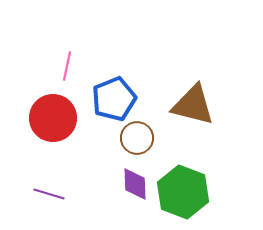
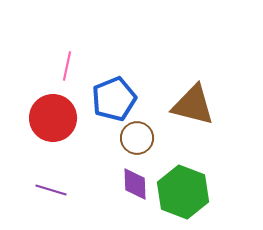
purple line: moved 2 px right, 4 px up
